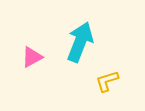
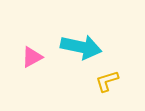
cyan arrow: moved 1 px right, 5 px down; rotated 81 degrees clockwise
